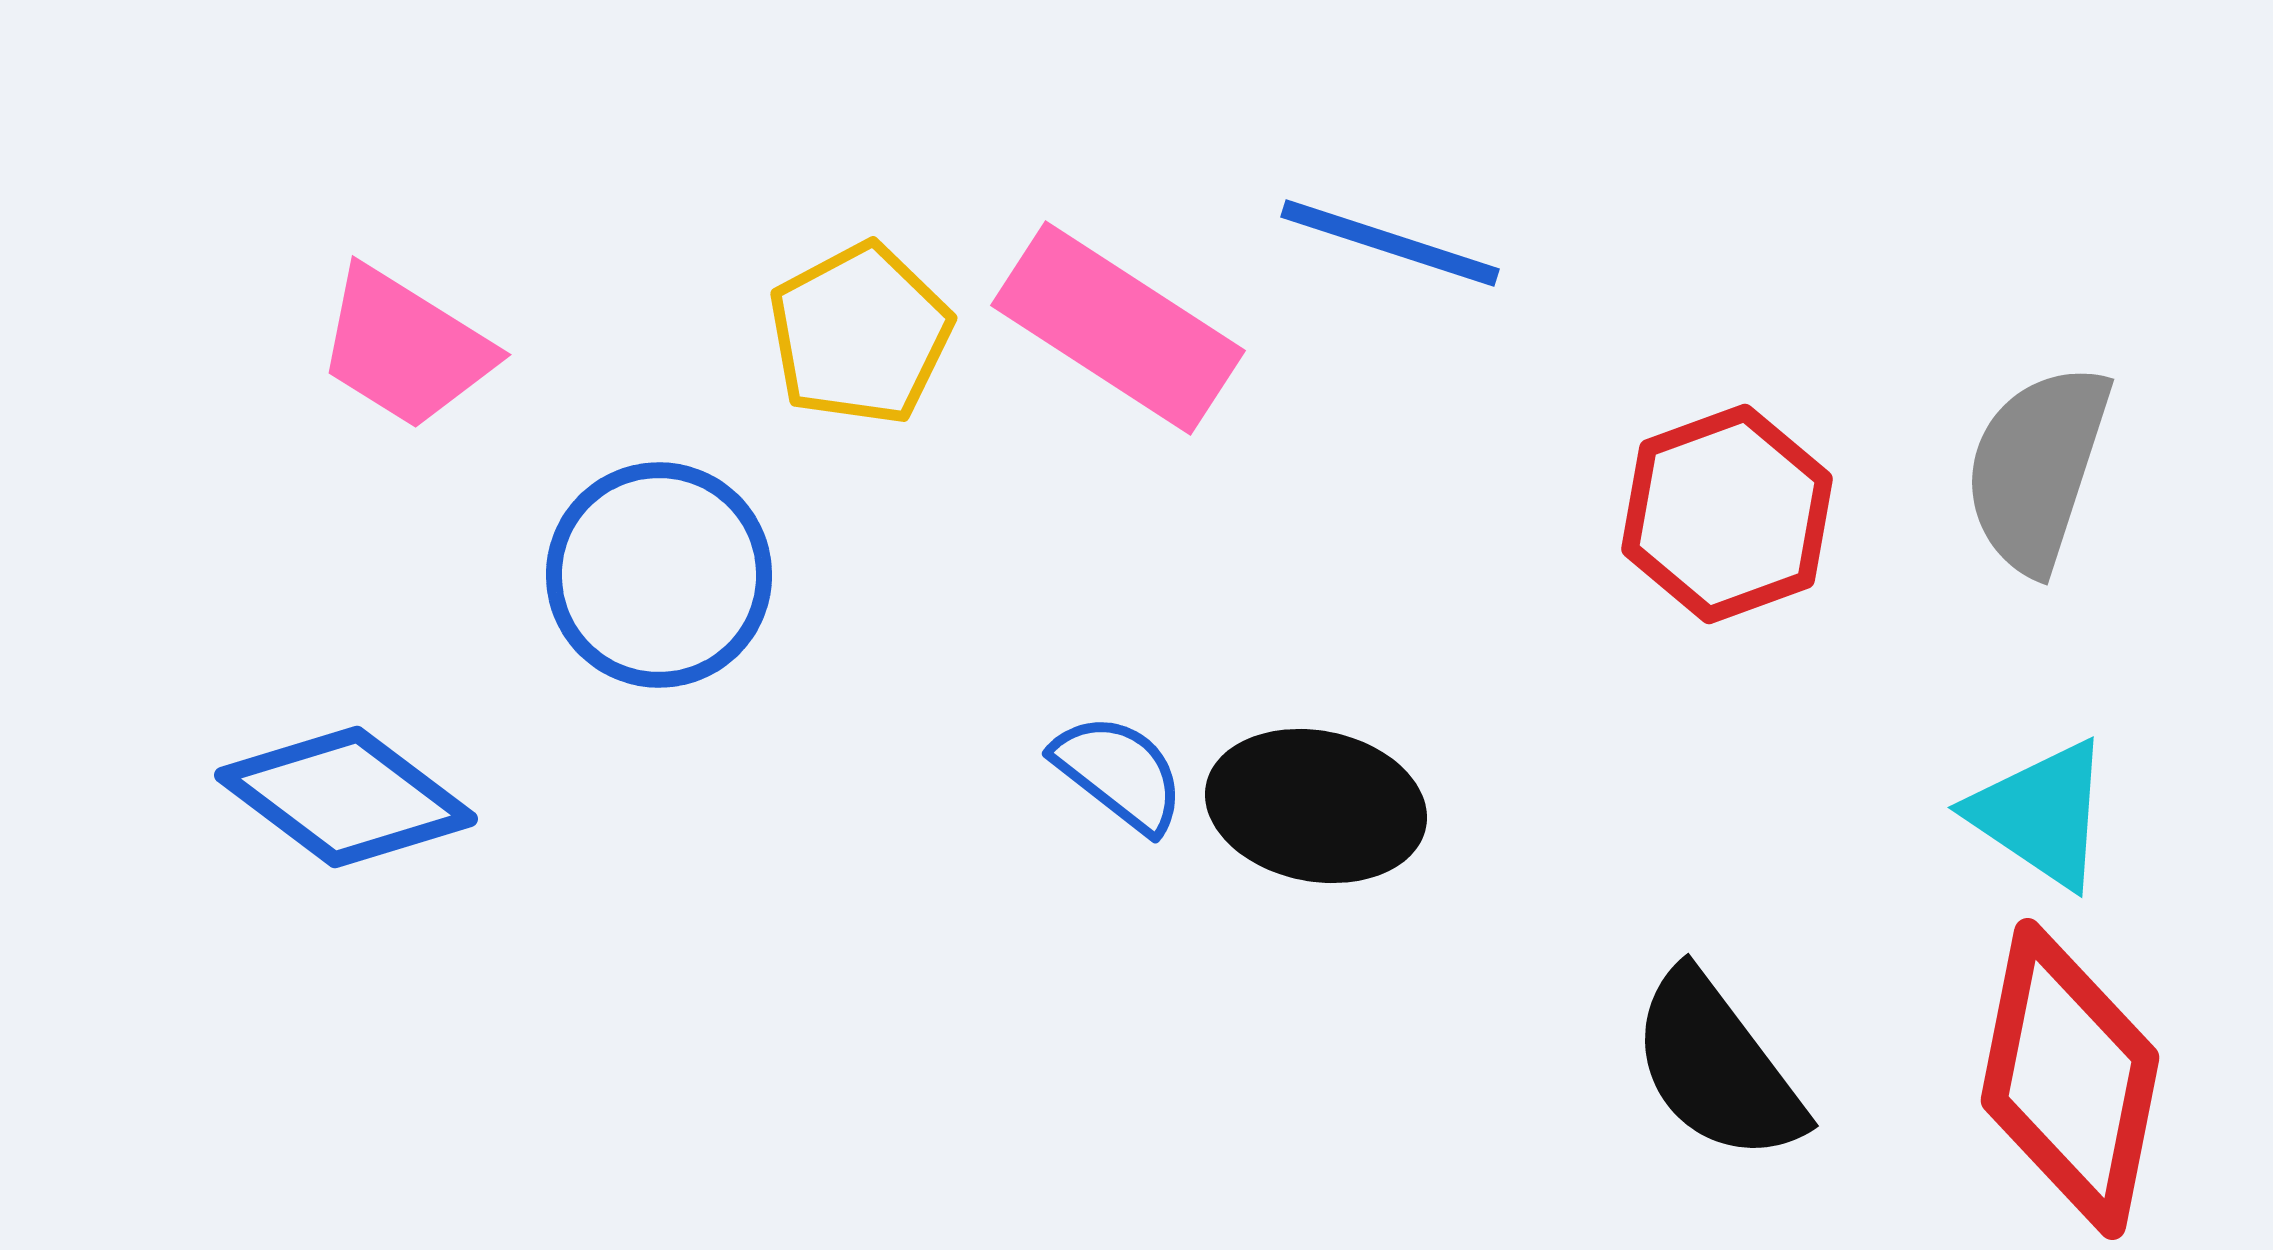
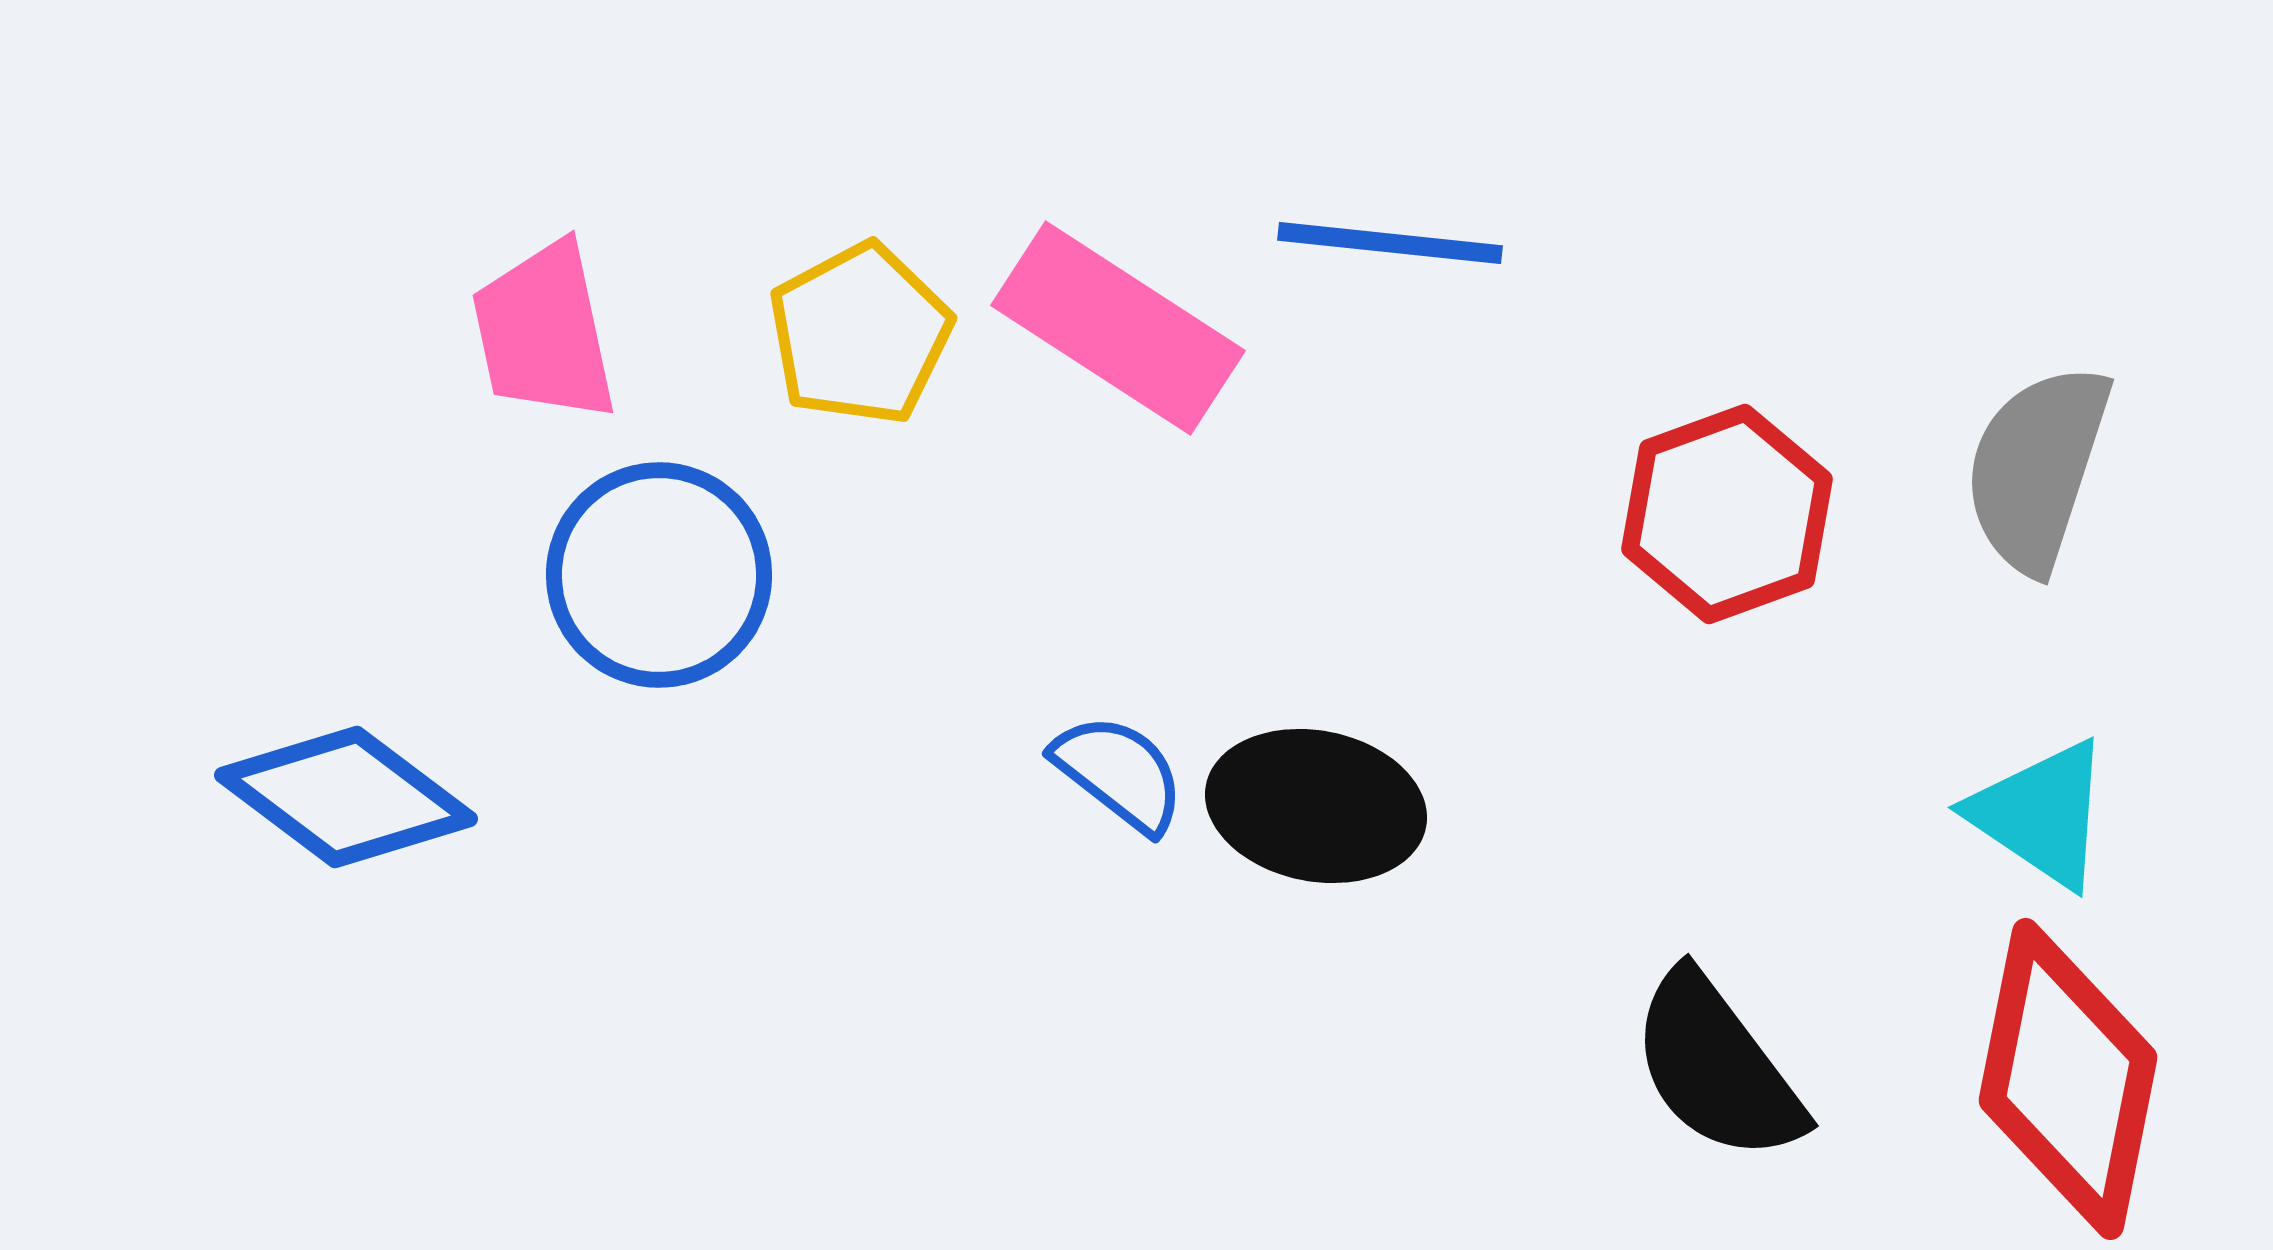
blue line: rotated 12 degrees counterclockwise
pink trapezoid: moved 139 px right, 16 px up; rotated 46 degrees clockwise
red diamond: moved 2 px left
